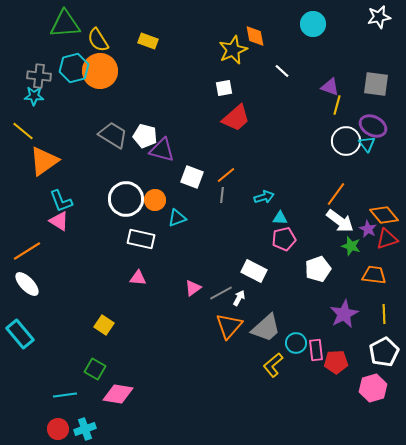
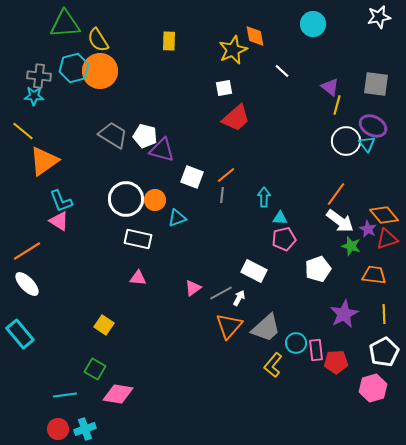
yellow rectangle at (148, 41): moved 21 px right; rotated 72 degrees clockwise
purple triangle at (330, 87): rotated 18 degrees clockwise
cyan arrow at (264, 197): rotated 72 degrees counterclockwise
white rectangle at (141, 239): moved 3 px left
yellow L-shape at (273, 365): rotated 10 degrees counterclockwise
